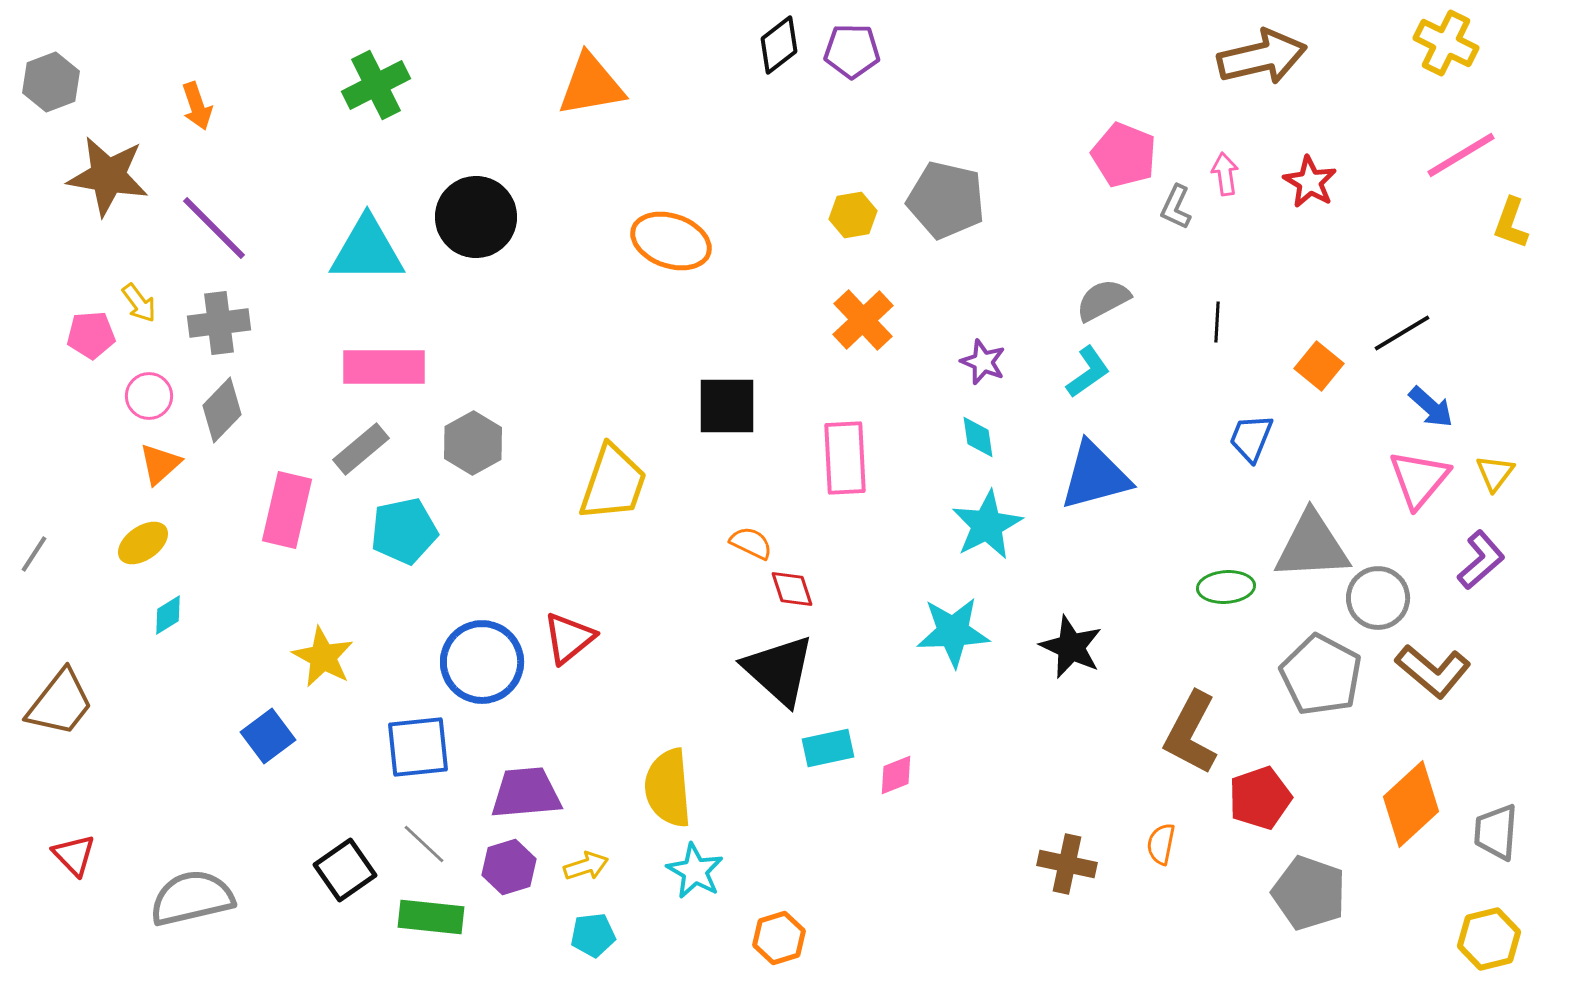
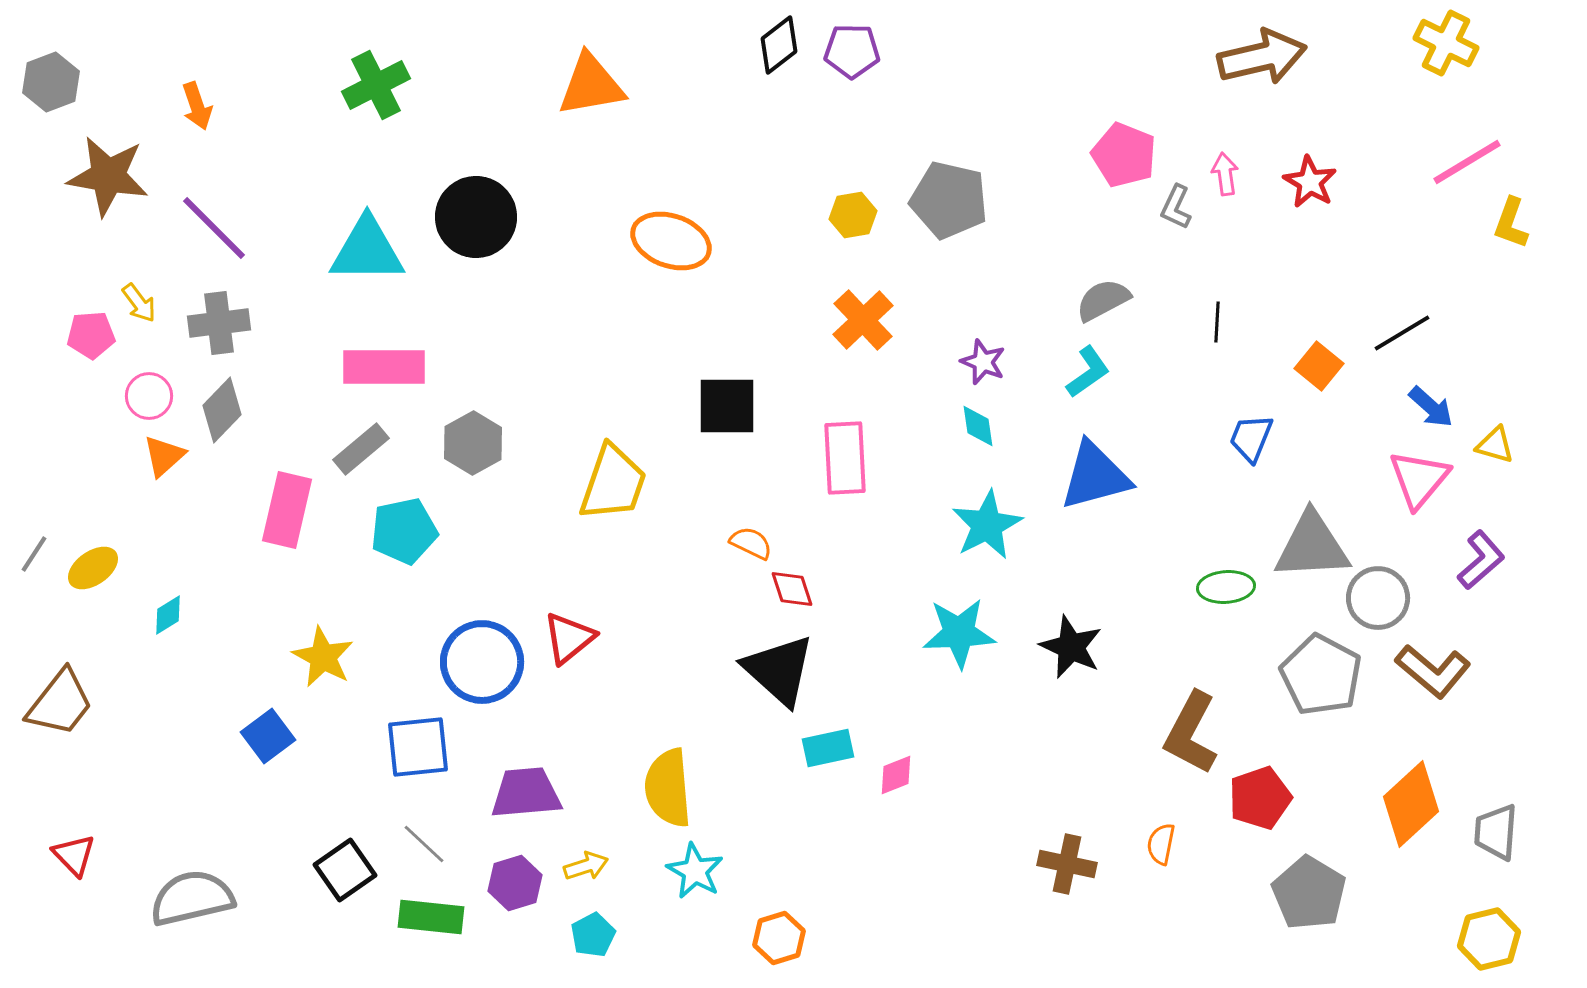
pink line at (1461, 155): moved 6 px right, 7 px down
gray pentagon at (946, 200): moved 3 px right
cyan diamond at (978, 437): moved 11 px up
orange triangle at (160, 464): moved 4 px right, 8 px up
yellow triangle at (1495, 473): moved 28 px up; rotated 51 degrees counterclockwise
yellow ellipse at (143, 543): moved 50 px left, 25 px down
cyan star at (953, 632): moved 6 px right, 1 px down
purple hexagon at (509, 867): moved 6 px right, 16 px down
gray pentagon at (1309, 893): rotated 12 degrees clockwise
cyan pentagon at (593, 935): rotated 21 degrees counterclockwise
